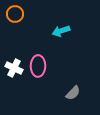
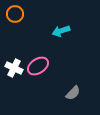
pink ellipse: rotated 55 degrees clockwise
